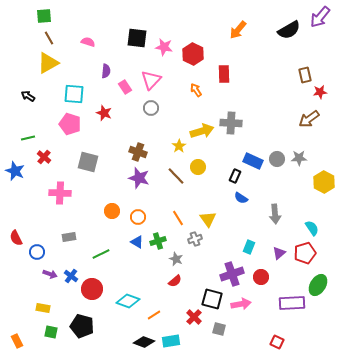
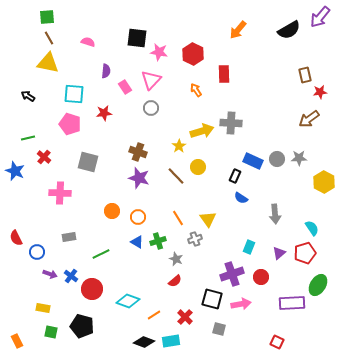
green square at (44, 16): moved 3 px right, 1 px down
pink star at (164, 47): moved 5 px left, 5 px down
yellow triangle at (48, 63): rotated 40 degrees clockwise
red star at (104, 113): rotated 28 degrees counterclockwise
red cross at (194, 317): moved 9 px left
